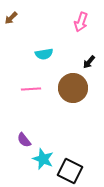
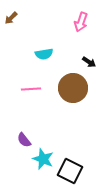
black arrow: rotated 96 degrees counterclockwise
